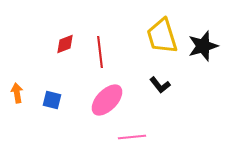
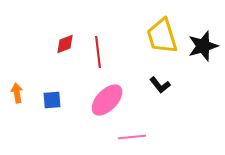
red line: moved 2 px left
blue square: rotated 18 degrees counterclockwise
